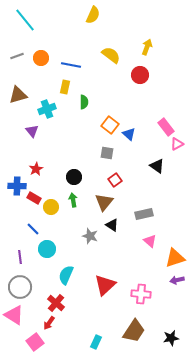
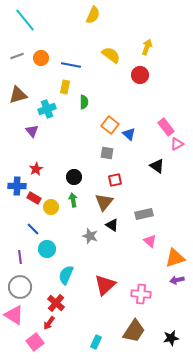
red square at (115, 180): rotated 24 degrees clockwise
